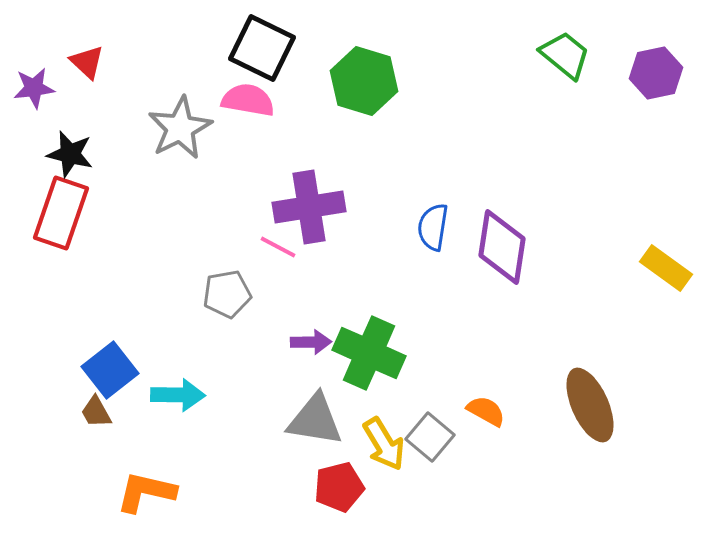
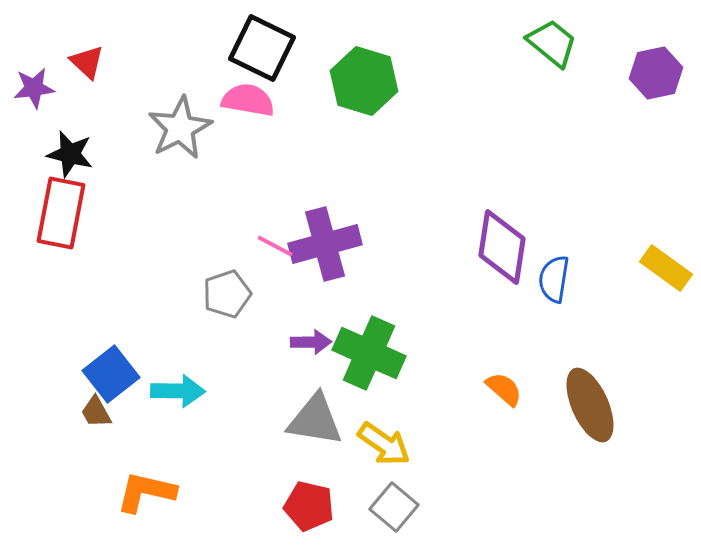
green trapezoid: moved 13 px left, 12 px up
purple cross: moved 16 px right, 37 px down; rotated 6 degrees counterclockwise
red rectangle: rotated 8 degrees counterclockwise
blue semicircle: moved 121 px right, 52 px down
pink line: moved 3 px left, 1 px up
gray pentagon: rotated 9 degrees counterclockwise
blue square: moved 1 px right, 4 px down
cyan arrow: moved 4 px up
orange semicircle: moved 18 px right, 22 px up; rotated 12 degrees clockwise
gray square: moved 36 px left, 70 px down
yellow arrow: rotated 24 degrees counterclockwise
red pentagon: moved 30 px left, 19 px down; rotated 27 degrees clockwise
